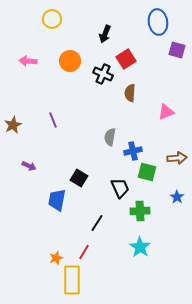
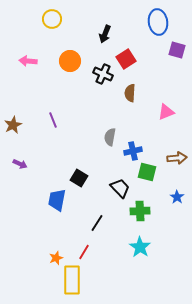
purple arrow: moved 9 px left, 2 px up
black trapezoid: rotated 20 degrees counterclockwise
